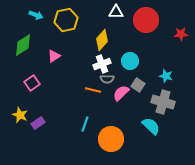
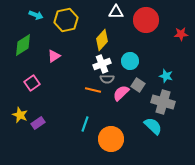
cyan semicircle: moved 2 px right
